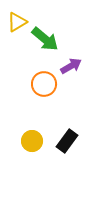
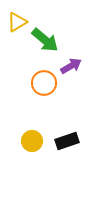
green arrow: moved 1 px down
orange circle: moved 1 px up
black rectangle: rotated 35 degrees clockwise
